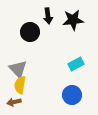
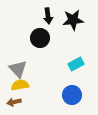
black circle: moved 10 px right, 6 px down
yellow semicircle: rotated 72 degrees clockwise
